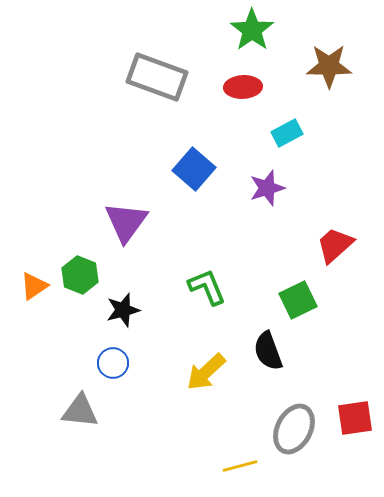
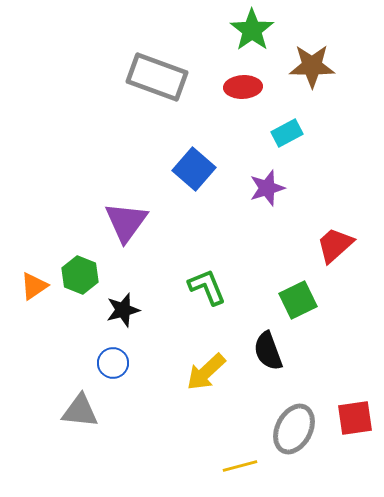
brown star: moved 17 px left
